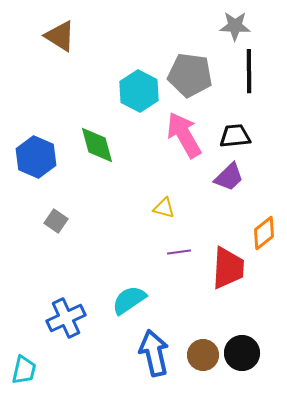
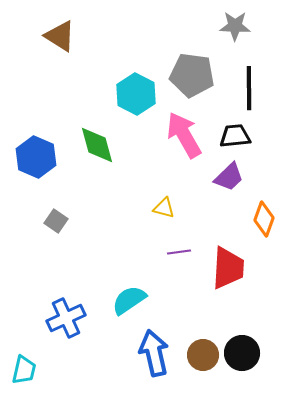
black line: moved 17 px down
gray pentagon: moved 2 px right
cyan hexagon: moved 3 px left, 3 px down
orange diamond: moved 14 px up; rotated 32 degrees counterclockwise
